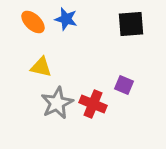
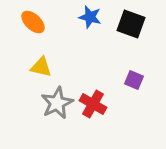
blue star: moved 24 px right, 2 px up
black square: rotated 24 degrees clockwise
purple square: moved 10 px right, 5 px up
red cross: rotated 8 degrees clockwise
